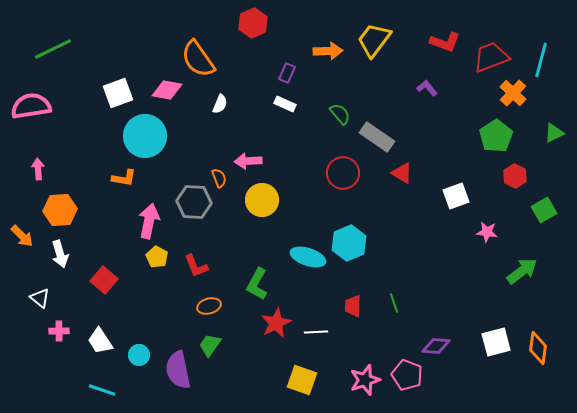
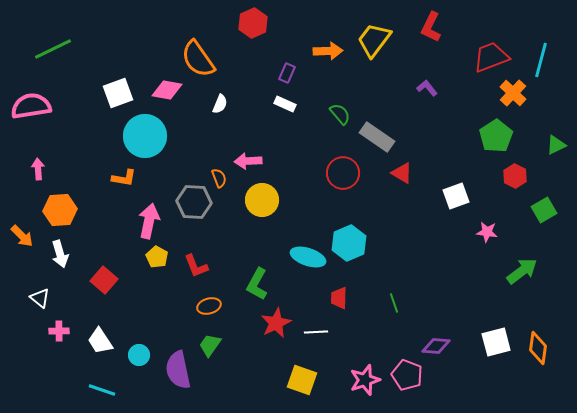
red L-shape at (445, 42): moved 14 px left, 15 px up; rotated 96 degrees clockwise
green triangle at (554, 133): moved 2 px right, 12 px down
red trapezoid at (353, 306): moved 14 px left, 8 px up
